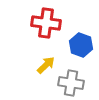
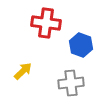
yellow arrow: moved 23 px left, 6 px down
gray cross: rotated 15 degrees counterclockwise
